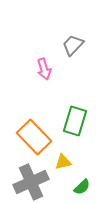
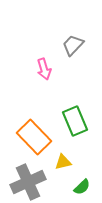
green rectangle: rotated 40 degrees counterclockwise
gray cross: moved 3 px left
